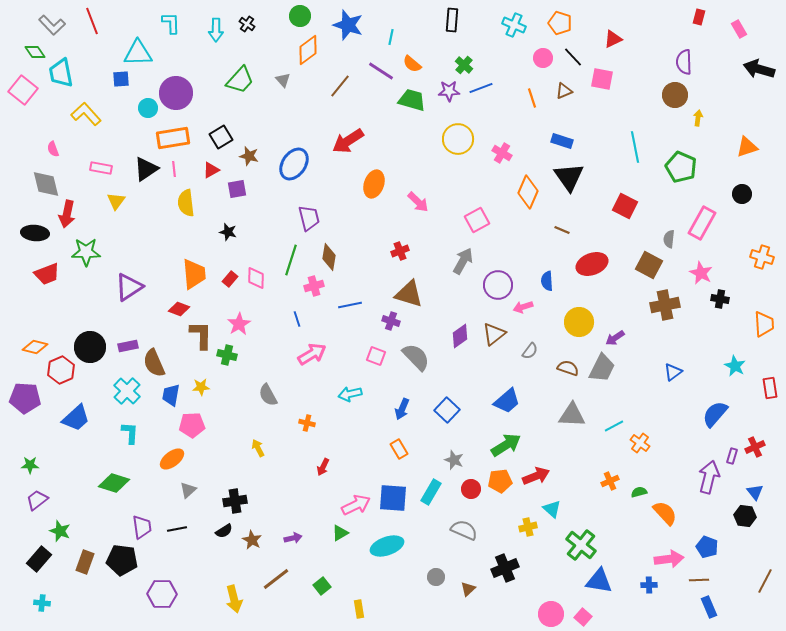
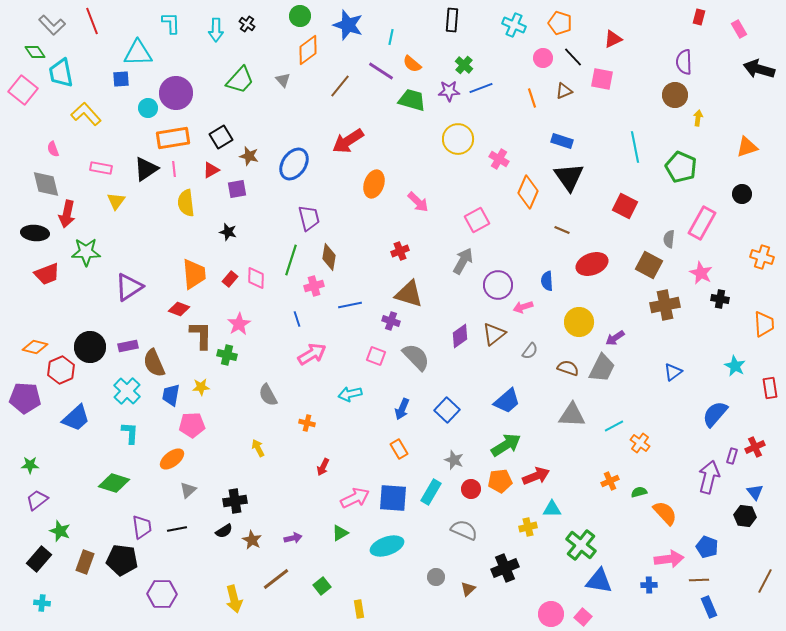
pink cross at (502, 153): moved 3 px left, 6 px down
pink arrow at (356, 505): moved 1 px left, 7 px up
cyan triangle at (552, 509): rotated 42 degrees counterclockwise
